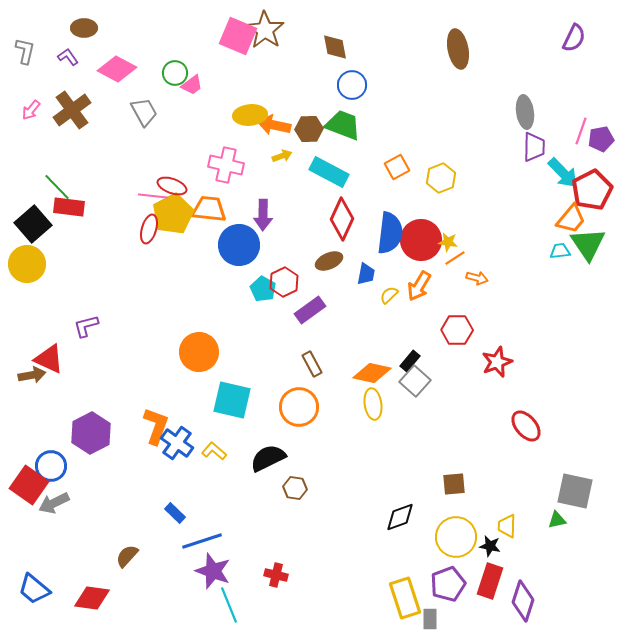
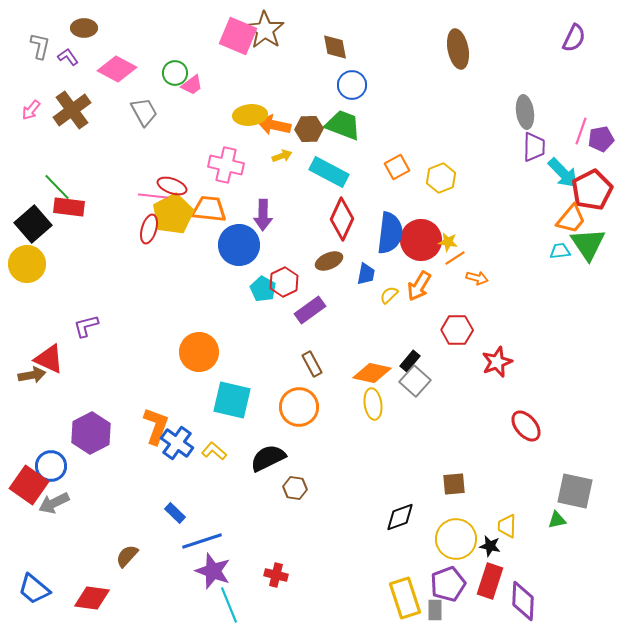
gray L-shape at (25, 51): moved 15 px right, 5 px up
yellow circle at (456, 537): moved 2 px down
purple diamond at (523, 601): rotated 15 degrees counterclockwise
gray rectangle at (430, 619): moved 5 px right, 9 px up
